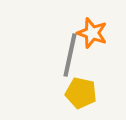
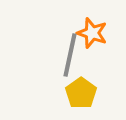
yellow pentagon: rotated 24 degrees clockwise
